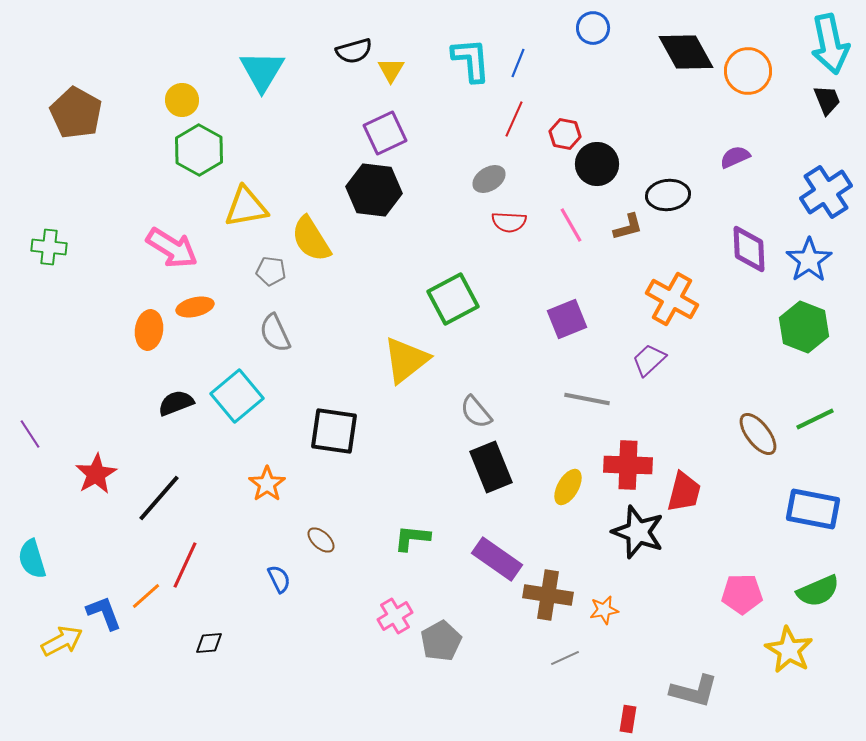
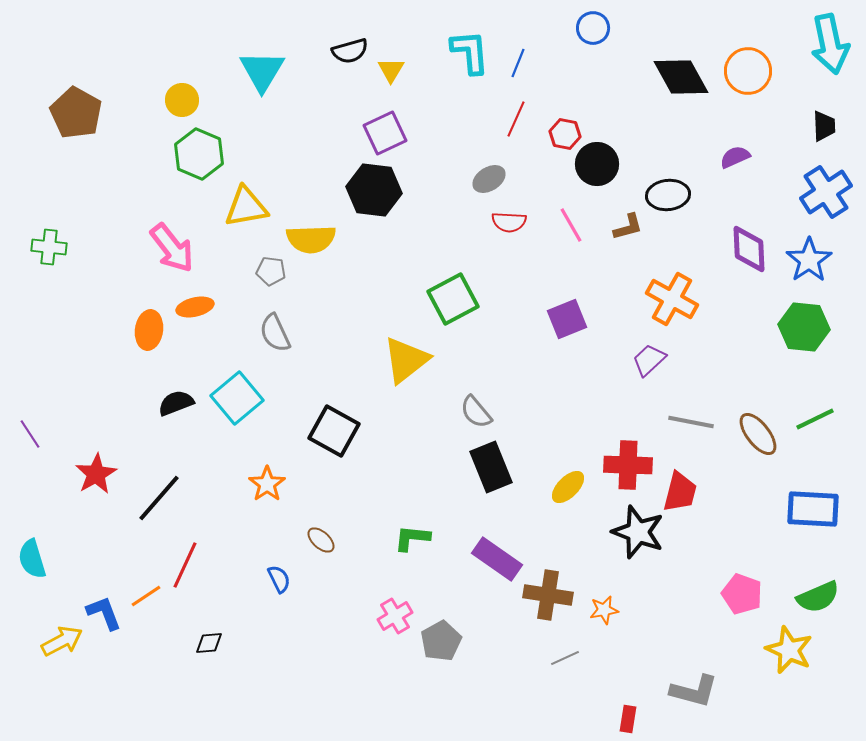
black semicircle at (354, 51): moved 4 px left
black diamond at (686, 52): moved 5 px left, 25 px down
cyan L-shape at (471, 60): moved 1 px left, 8 px up
black trapezoid at (827, 100): moved 3 px left, 26 px down; rotated 20 degrees clockwise
red line at (514, 119): moved 2 px right
green hexagon at (199, 150): moved 4 px down; rotated 6 degrees counterclockwise
yellow semicircle at (311, 239): rotated 60 degrees counterclockwise
pink arrow at (172, 248): rotated 20 degrees clockwise
green hexagon at (804, 327): rotated 15 degrees counterclockwise
cyan square at (237, 396): moved 2 px down
gray line at (587, 399): moved 104 px right, 23 px down
black square at (334, 431): rotated 21 degrees clockwise
yellow ellipse at (568, 487): rotated 15 degrees clockwise
red trapezoid at (684, 492): moved 4 px left
blue rectangle at (813, 509): rotated 8 degrees counterclockwise
green semicircle at (818, 591): moved 6 px down
pink pentagon at (742, 594): rotated 21 degrees clockwise
orange line at (146, 596): rotated 8 degrees clockwise
yellow star at (789, 650): rotated 6 degrees counterclockwise
